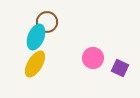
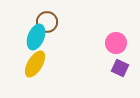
pink circle: moved 23 px right, 15 px up
